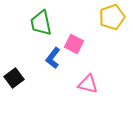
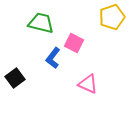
green trapezoid: rotated 116 degrees clockwise
pink square: moved 1 px up
black square: moved 1 px right
pink triangle: rotated 10 degrees clockwise
